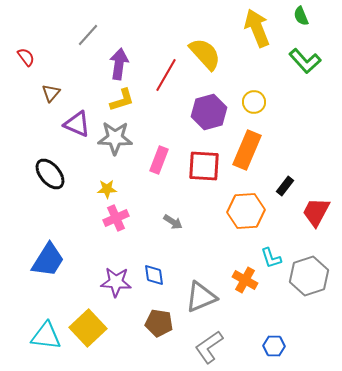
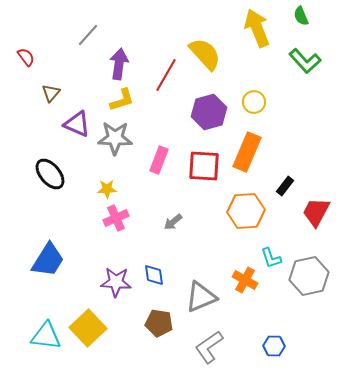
orange rectangle: moved 2 px down
gray arrow: rotated 108 degrees clockwise
gray hexagon: rotated 6 degrees clockwise
